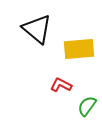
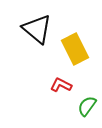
yellow rectangle: moved 4 px left; rotated 68 degrees clockwise
